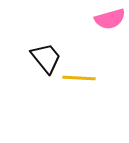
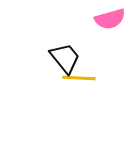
black trapezoid: moved 19 px right
